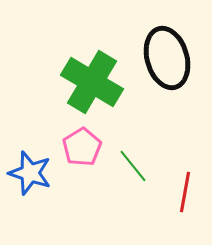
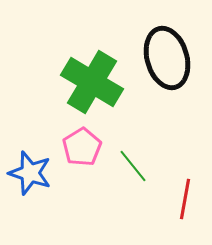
red line: moved 7 px down
